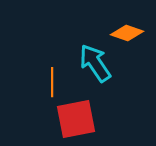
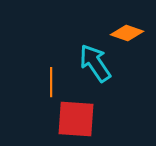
orange line: moved 1 px left
red square: rotated 15 degrees clockwise
